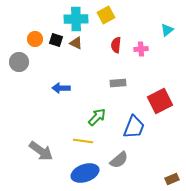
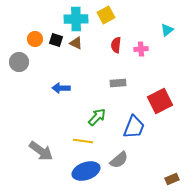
blue ellipse: moved 1 px right, 2 px up
